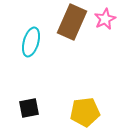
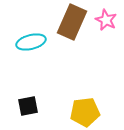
pink star: moved 1 px right, 1 px down; rotated 20 degrees counterclockwise
cyan ellipse: rotated 60 degrees clockwise
black square: moved 1 px left, 2 px up
